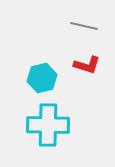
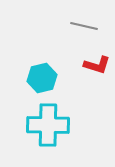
red L-shape: moved 10 px right
